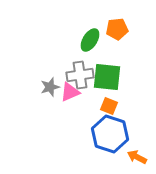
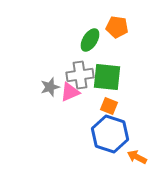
orange pentagon: moved 2 px up; rotated 15 degrees clockwise
